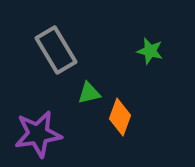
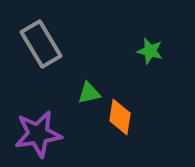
gray rectangle: moved 15 px left, 6 px up
orange diamond: rotated 12 degrees counterclockwise
